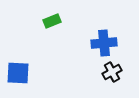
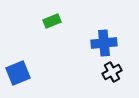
blue square: rotated 25 degrees counterclockwise
